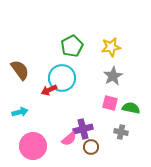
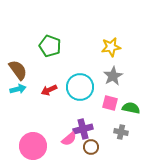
green pentagon: moved 22 px left; rotated 25 degrees counterclockwise
brown semicircle: moved 2 px left
cyan circle: moved 18 px right, 9 px down
cyan arrow: moved 2 px left, 23 px up
